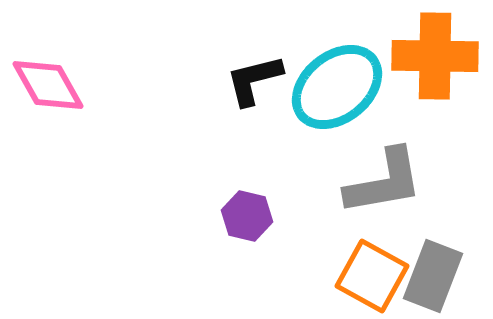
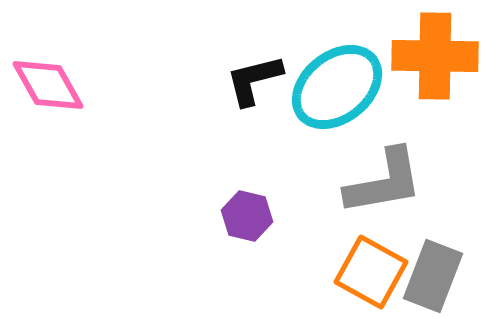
orange square: moved 1 px left, 4 px up
